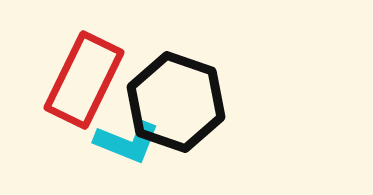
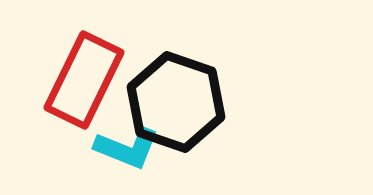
cyan L-shape: moved 6 px down
